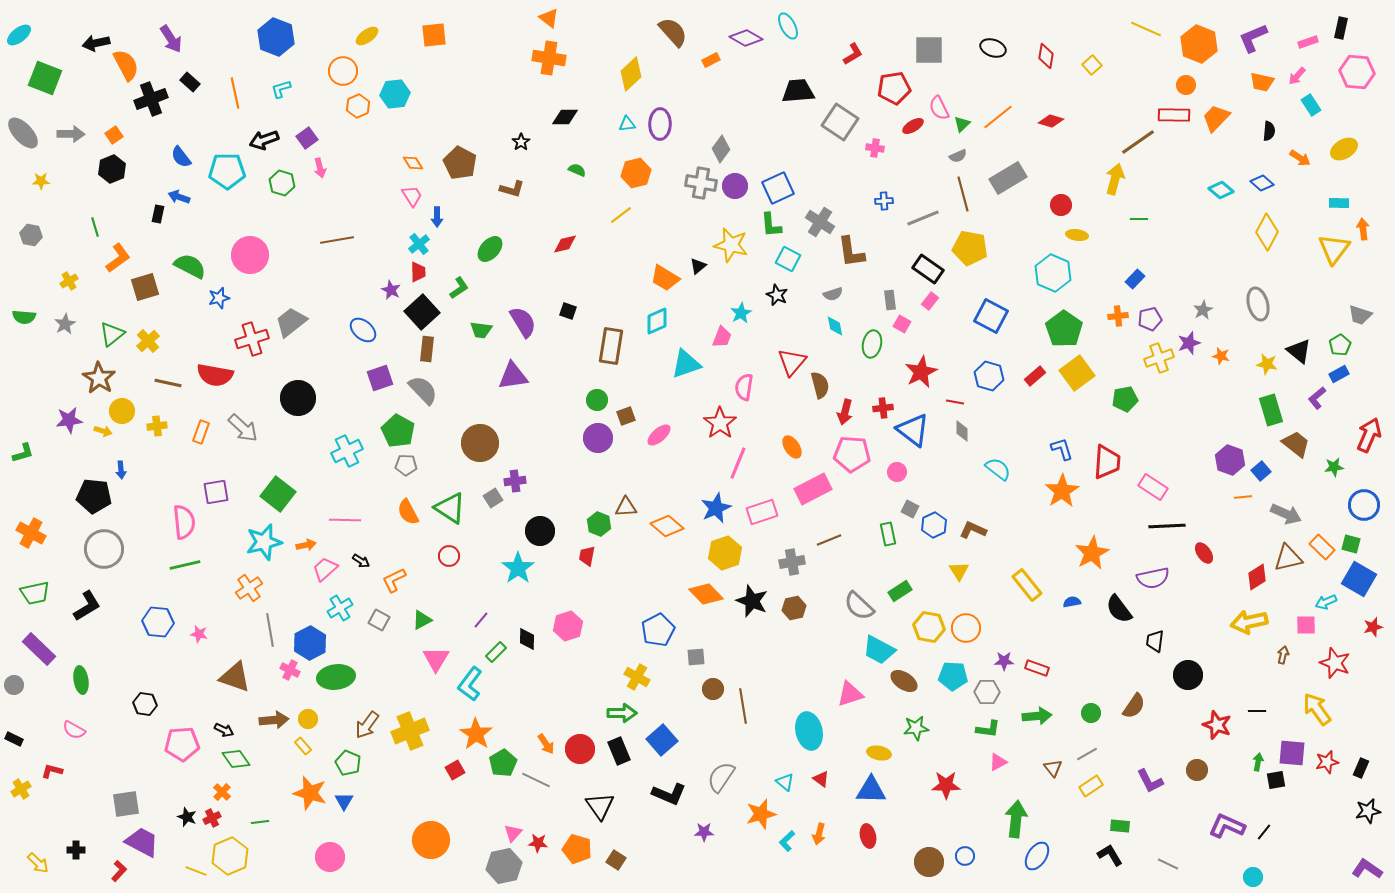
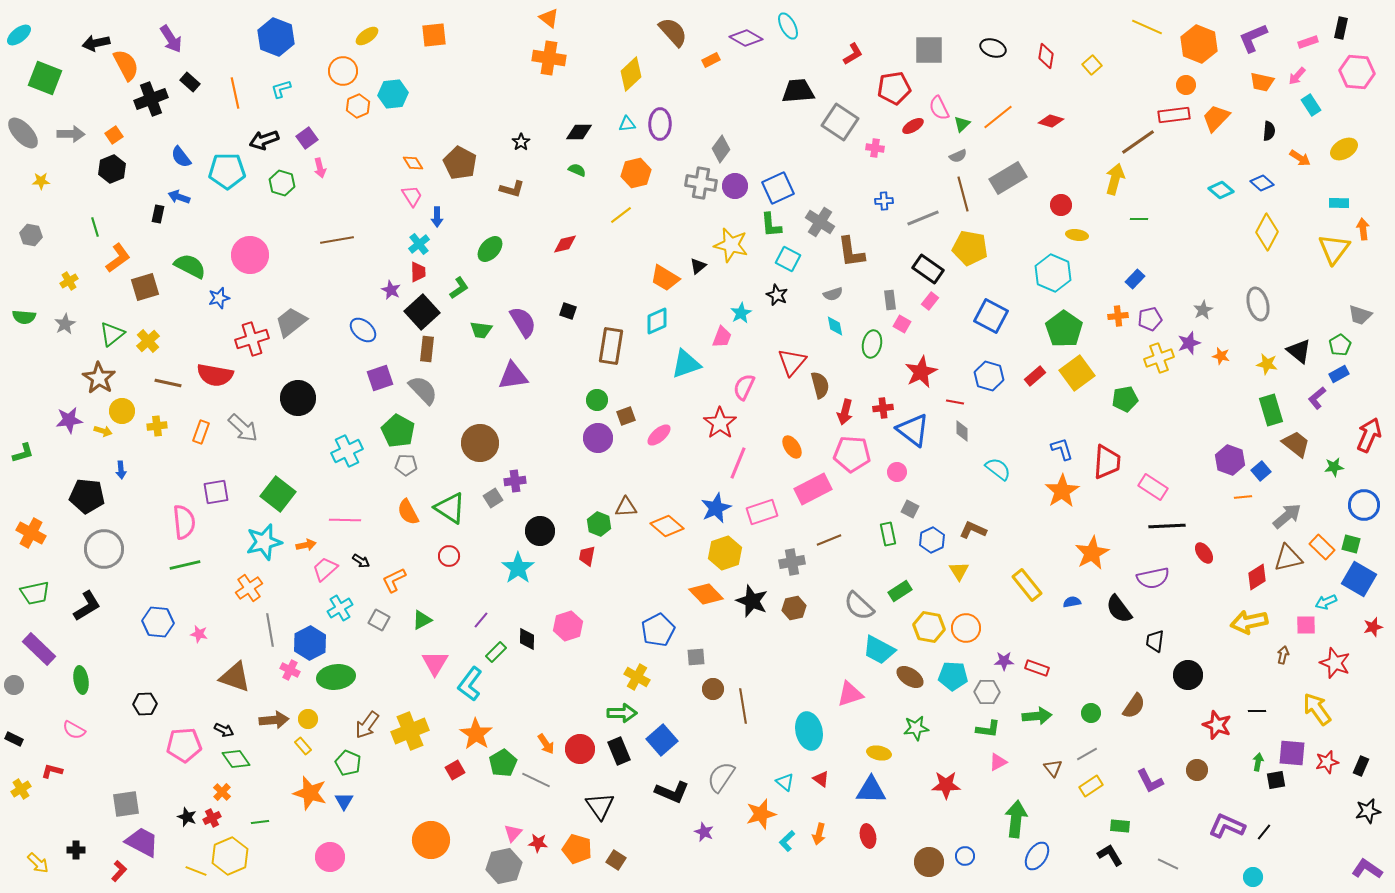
yellow line at (1146, 29): moved 1 px right, 2 px up
cyan hexagon at (395, 94): moved 2 px left
red rectangle at (1174, 115): rotated 8 degrees counterclockwise
black diamond at (565, 117): moved 14 px right, 15 px down
pink semicircle at (744, 387): rotated 16 degrees clockwise
black pentagon at (94, 496): moved 7 px left
gray arrow at (1286, 514): moved 1 px right, 2 px down; rotated 64 degrees counterclockwise
blue hexagon at (934, 525): moved 2 px left, 15 px down
pink triangle at (436, 659): moved 1 px left, 4 px down
brown ellipse at (904, 681): moved 6 px right, 4 px up
black hexagon at (145, 704): rotated 10 degrees counterclockwise
pink pentagon at (182, 744): moved 2 px right, 1 px down
black rectangle at (1361, 768): moved 2 px up
black L-shape at (669, 794): moved 3 px right, 2 px up
purple star at (704, 832): rotated 24 degrees clockwise
